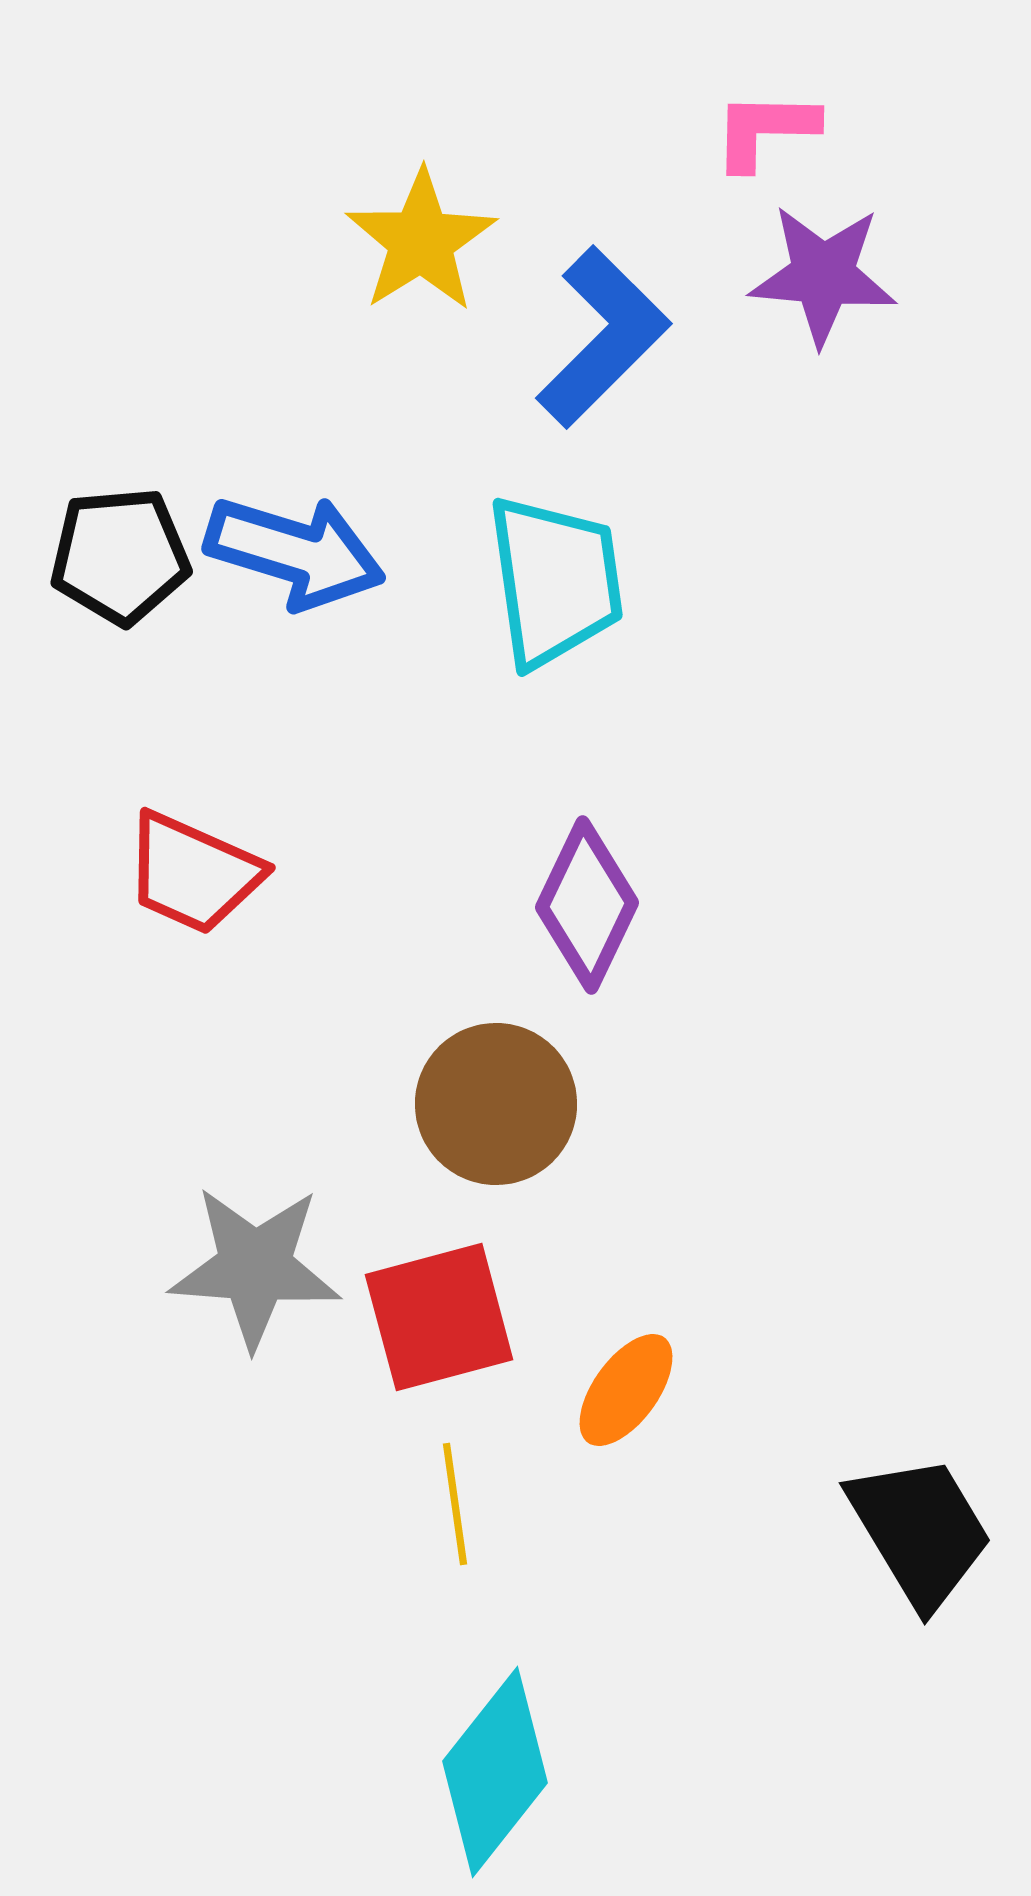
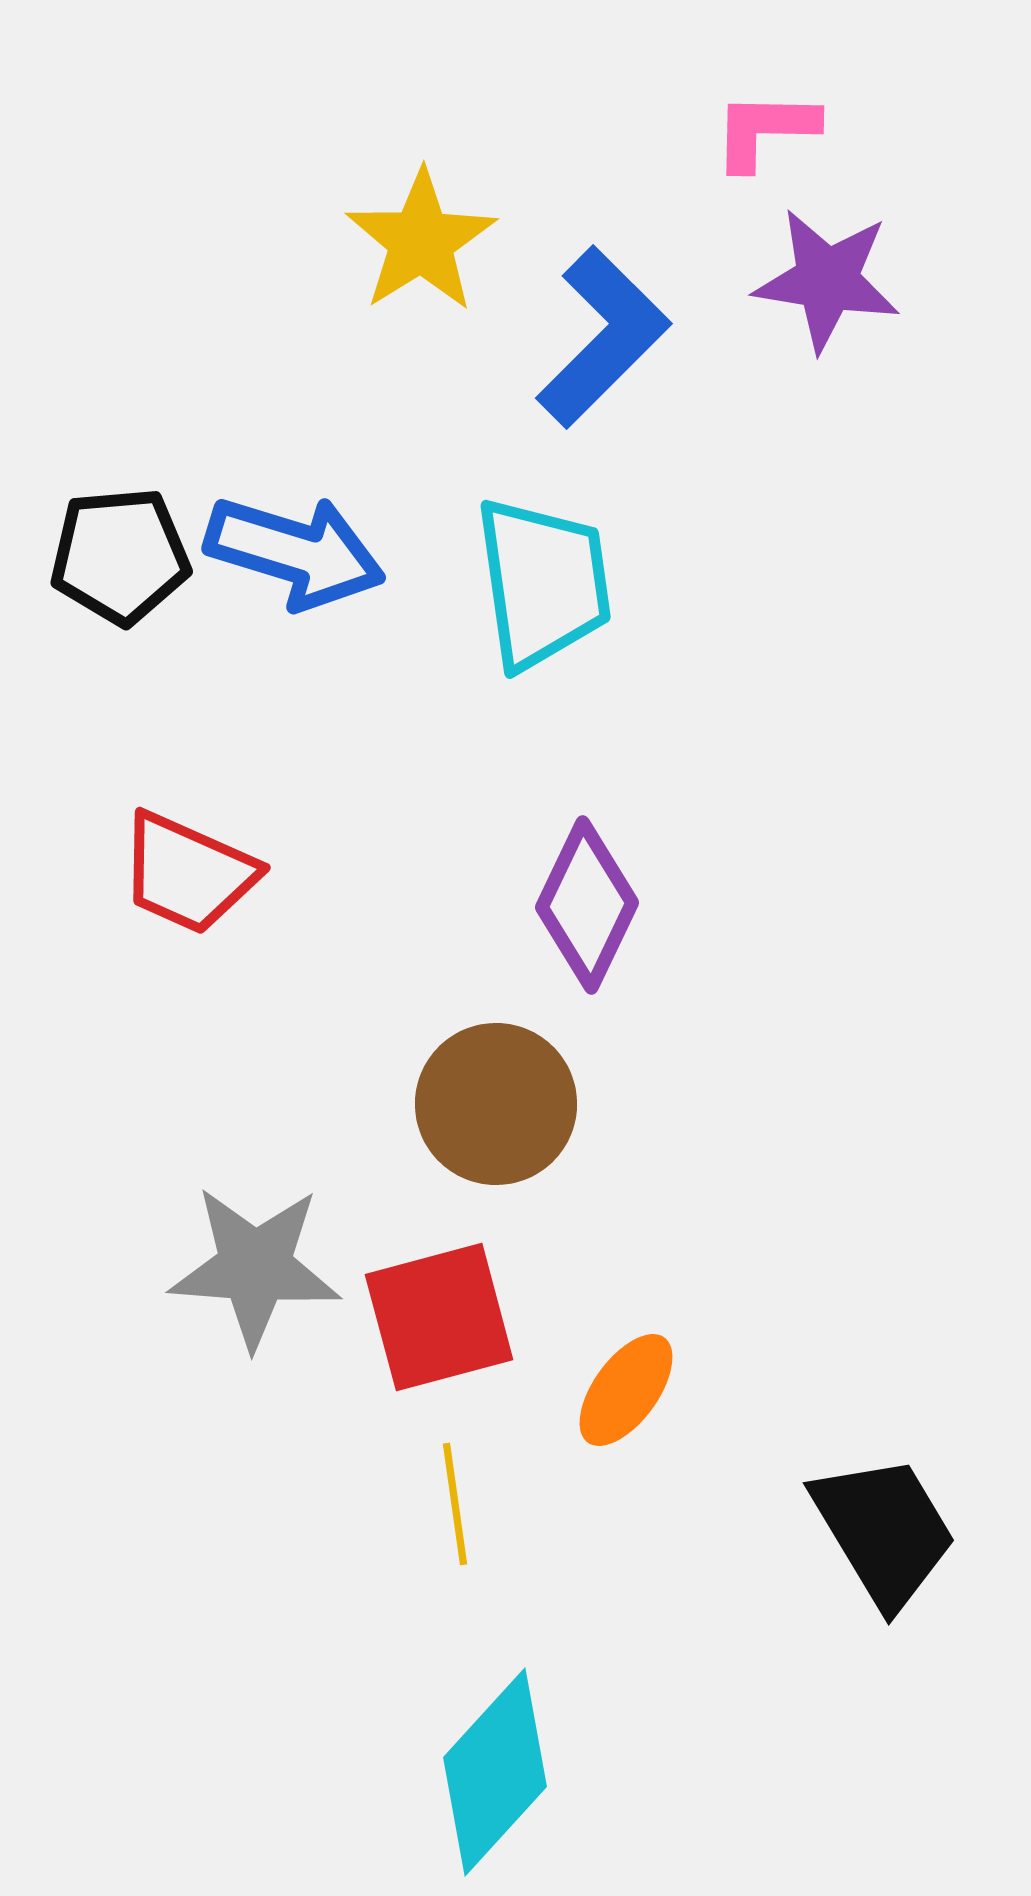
purple star: moved 4 px right, 5 px down; rotated 4 degrees clockwise
cyan trapezoid: moved 12 px left, 2 px down
red trapezoid: moved 5 px left
black trapezoid: moved 36 px left
cyan diamond: rotated 4 degrees clockwise
